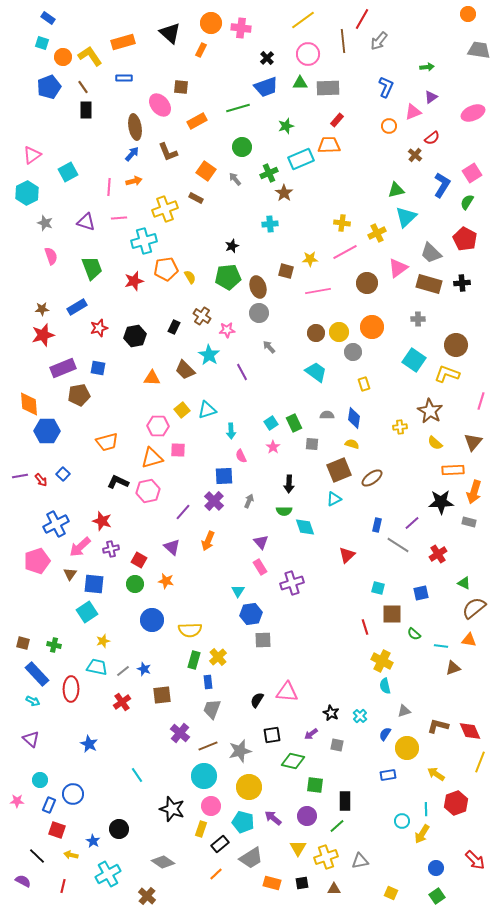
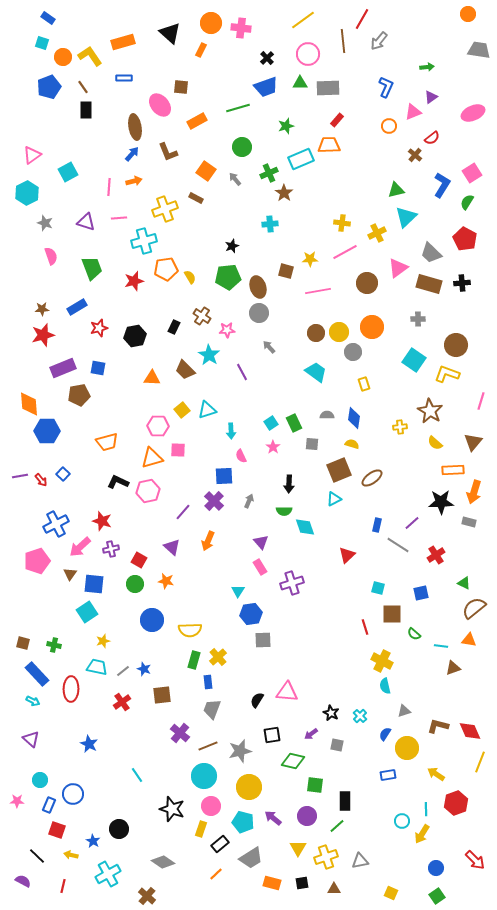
red cross at (438, 554): moved 2 px left, 1 px down
